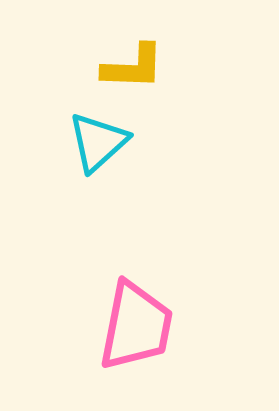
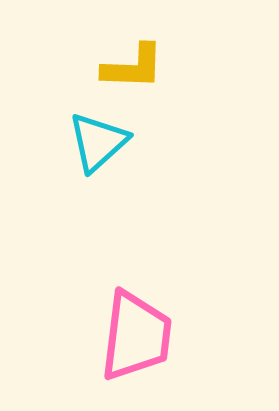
pink trapezoid: moved 10 px down; rotated 4 degrees counterclockwise
